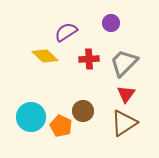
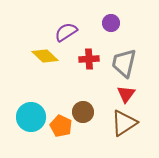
gray trapezoid: rotated 32 degrees counterclockwise
brown circle: moved 1 px down
